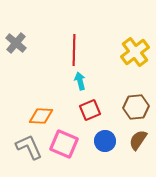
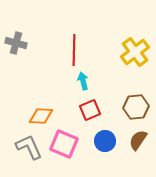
gray cross: rotated 25 degrees counterclockwise
cyan arrow: moved 3 px right
